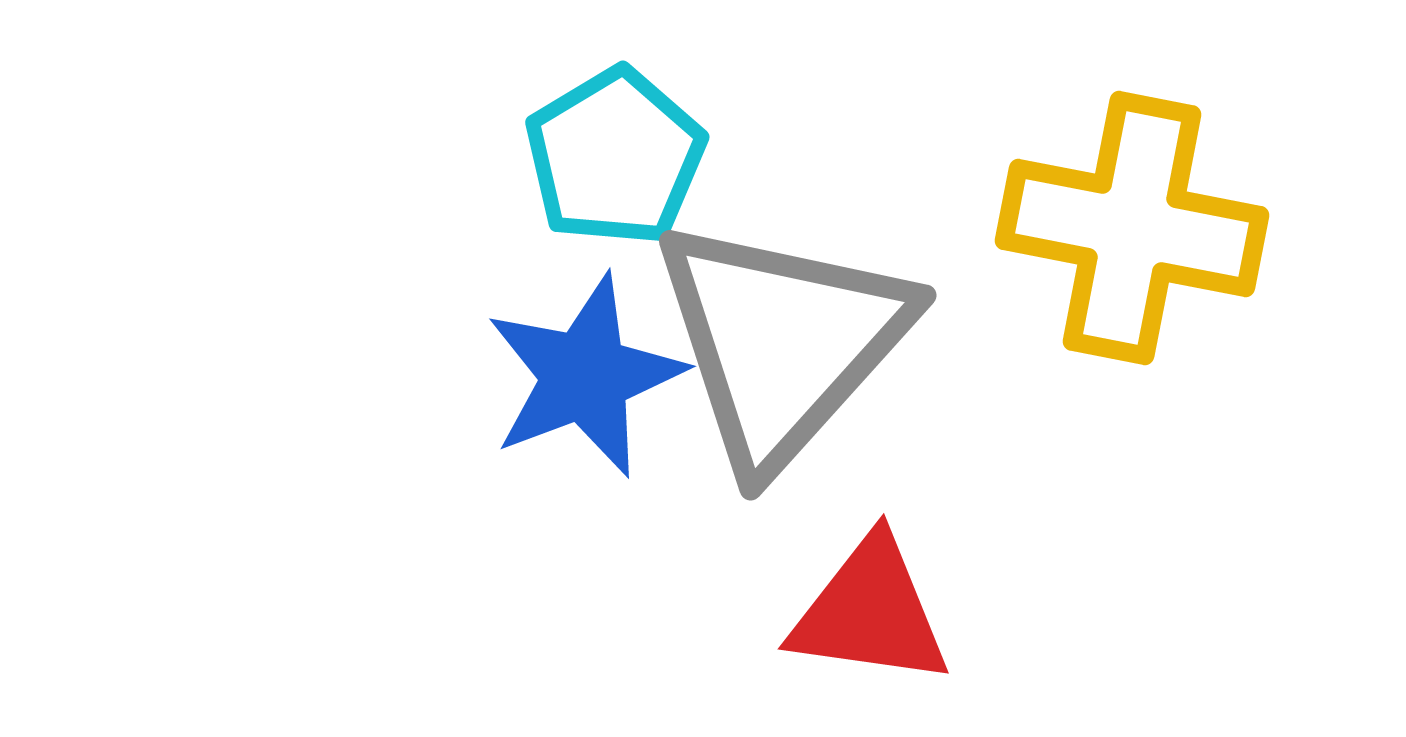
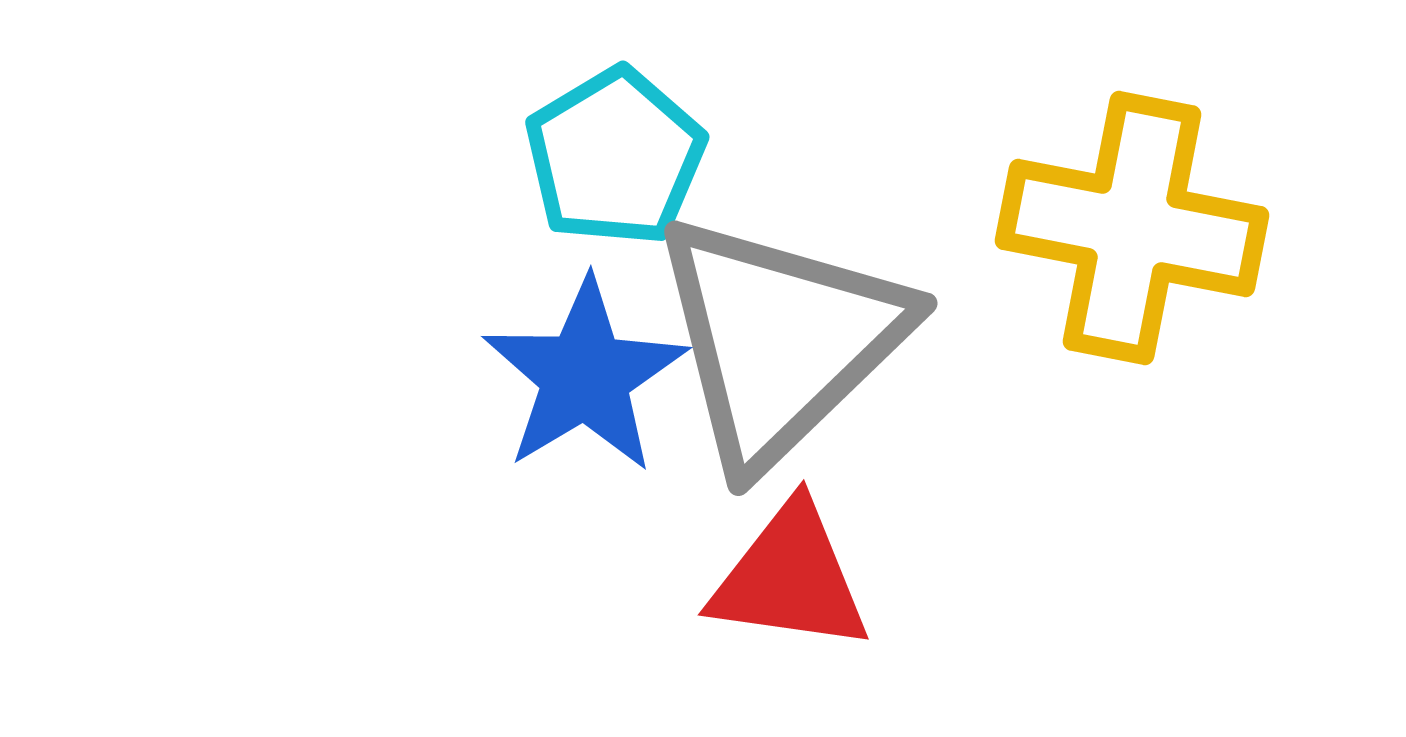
gray triangle: moved 2 px left, 2 px up; rotated 4 degrees clockwise
blue star: rotated 10 degrees counterclockwise
red triangle: moved 80 px left, 34 px up
